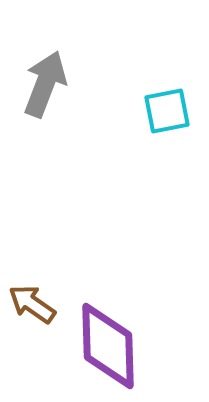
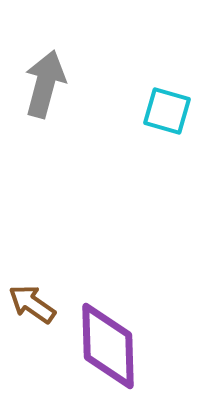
gray arrow: rotated 6 degrees counterclockwise
cyan square: rotated 27 degrees clockwise
